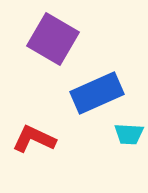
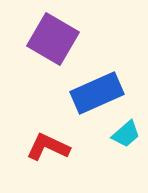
cyan trapezoid: moved 3 px left; rotated 44 degrees counterclockwise
red L-shape: moved 14 px right, 8 px down
